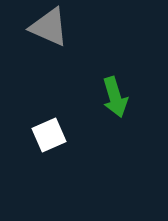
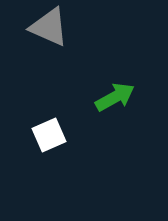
green arrow: rotated 102 degrees counterclockwise
